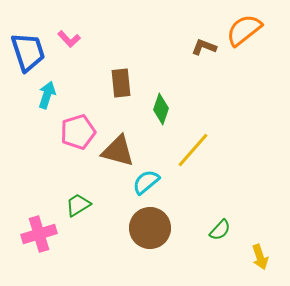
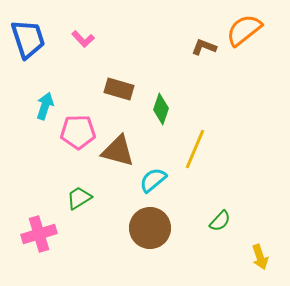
pink L-shape: moved 14 px right
blue trapezoid: moved 13 px up
brown rectangle: moved 2 px left, 6 px down; rotated 68 degrees counterclockwise
cyan arrow: moved 2 px left, 11 px down
pink pentagon: rotated 16 degrees clockwise
yellow line: moved 2 px right, 1 px up; rotated 18 degrees counterclockwise
cyan semicircle: moved 7 px right, 2 px up
green trapezoid: moved 1 px right, 7 px up
green semicircle: moved 9 px up
